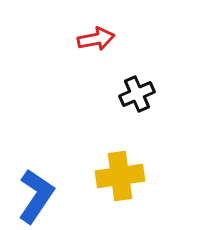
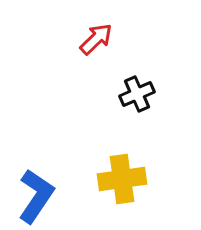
red arrow: rotated 33 degrees counterclockwise
yellow cross: moved 2 px right, 3 px down
